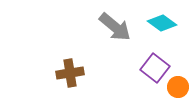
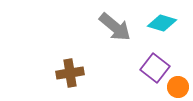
cyan diamond: rotated 20 degrees counterclockwise
